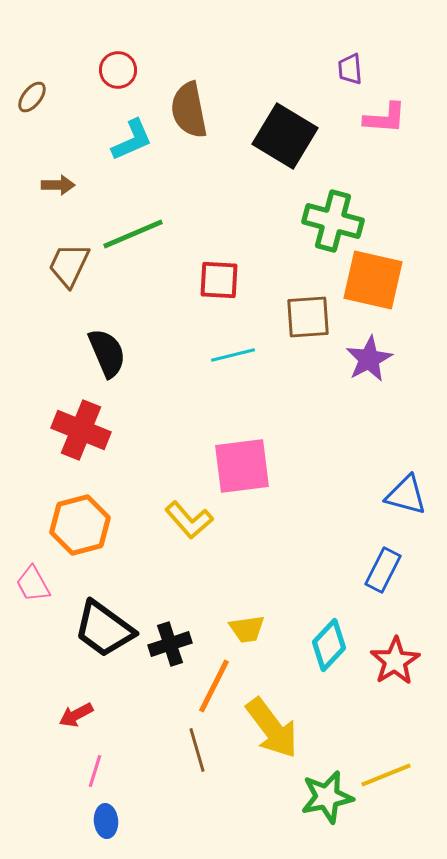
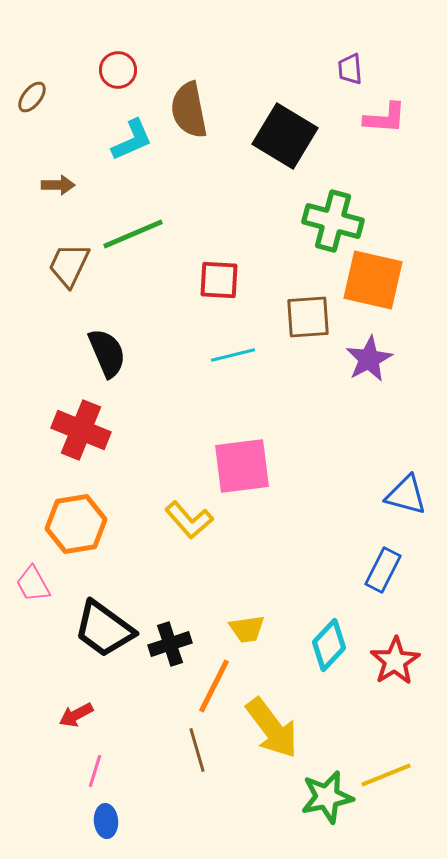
orange hexagon: moved 4 px left, 1 px up; rotated 6 degrees clockwise
